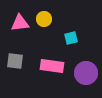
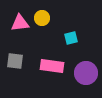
yellow circle: moved 2 px left, 1 px up
